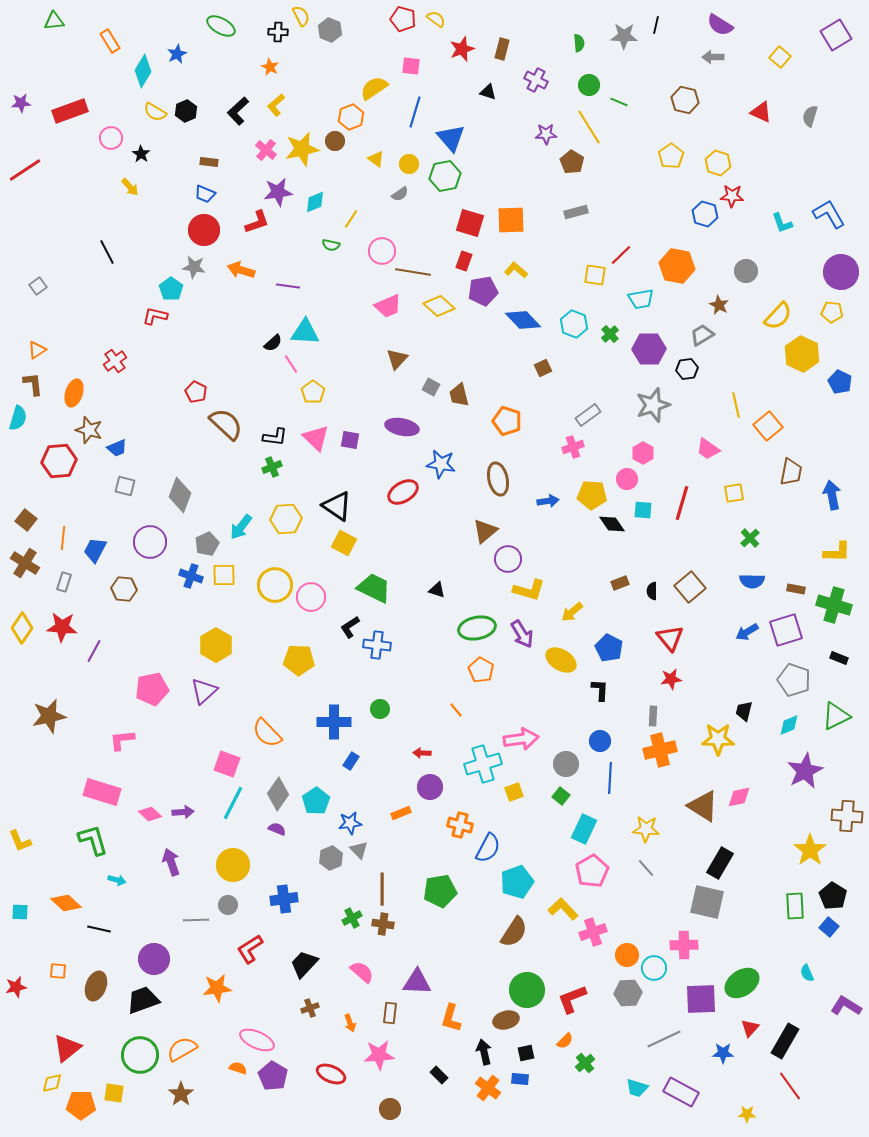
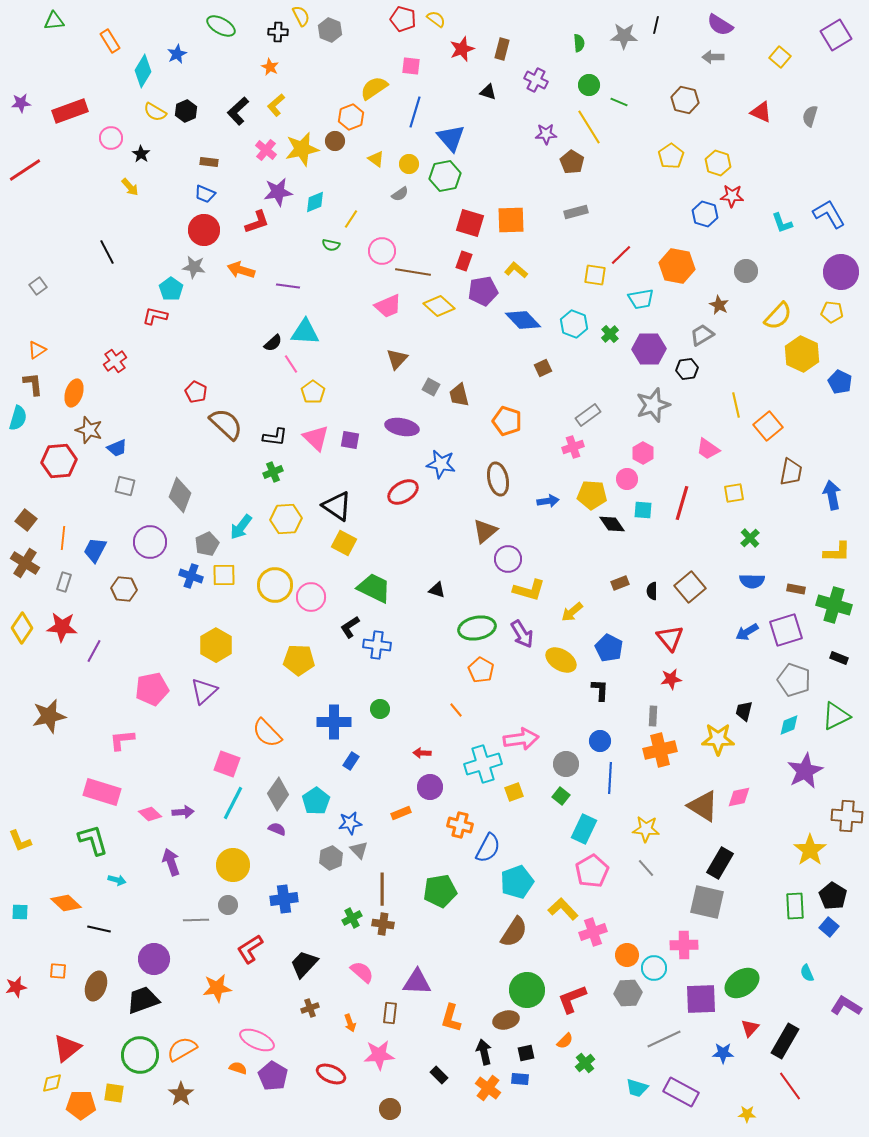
green cross at (272, 467): moved 1 px right, 5 px down
